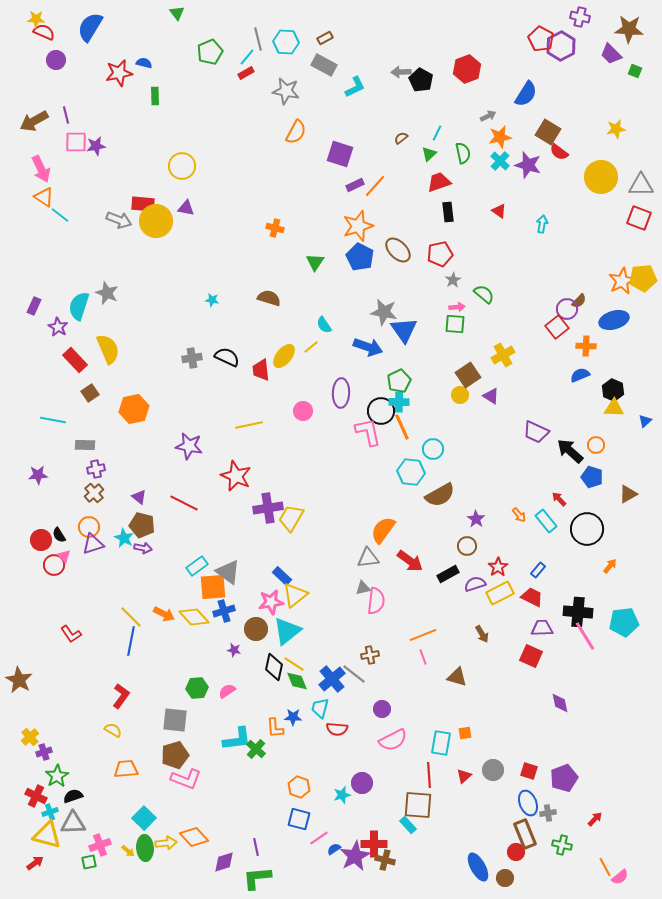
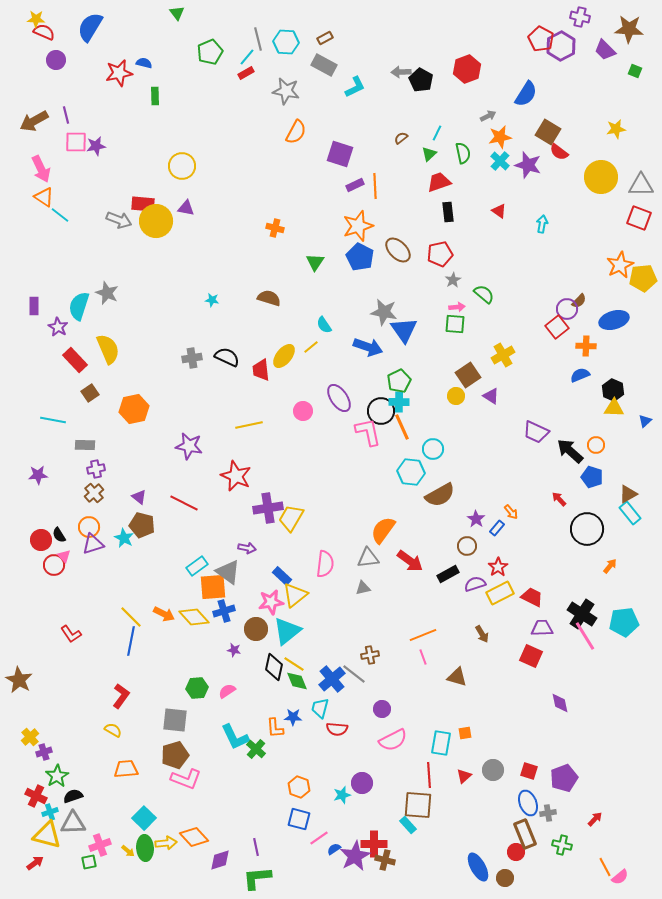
purple trapezoid at (611, 54): moved 6 px left, 4 px up
orange line at (375, 186): rotated 45 degrees counterclockwise
orange star at (622, 281): moved 2 px left, 16 px up
purple rectangle at (34, 306): rotated 24 degrees counterclockwise
purple ellipse at (341, 393): moved 2 px left, 5 px down; rotated 36 degrees counterclockwise
yellow circle at (460, 395): moved 4 px left, 1 px down
orange arrow at (519, 515): moved 8 px left, 3 px up
cyan rectangle at (546, 521): moved 84 px right, 8 px up
purple arrow at (143, 548): moved 104 px right
blue rectangle at (538, 570): moved 41 px left, 42 px up
pink semicircle at (376, 601): moved 51 px left, 37 px up
black cross at (578, 612): moved 4 px right, 2 px down; rotated 28 degrees clockwise
cyan L-shape at (237, 739): moved 2 px left, 2 px up; rotated 72 degrees clockwise
purple diamond at (224, 862): moved 4 px left, 2 px up
